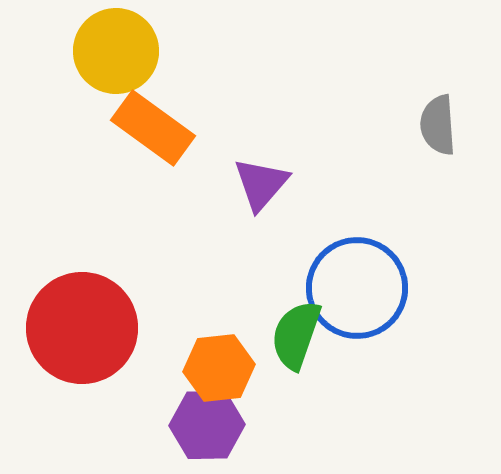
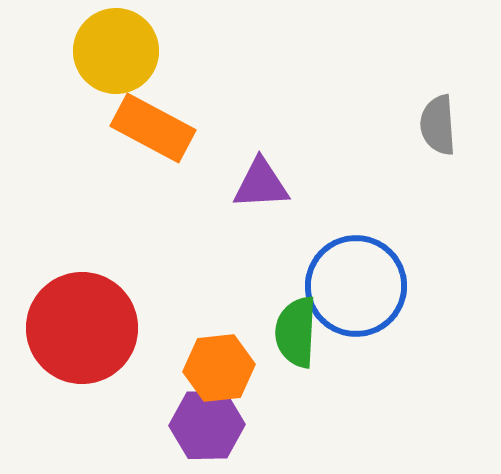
orange rectangle: rotated 8 degrees counterclockwise
purple triangle: rotated 46 degrees clockwise
blue circle: moved 1 px left, 2 px up
green semicircle: moved 3 px up; rotated 16 degrees counterclockwise
